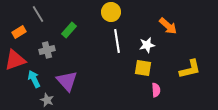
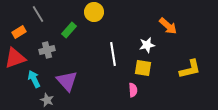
yellow circle: moved 17 px left
white line: moved 4 px left, 13 px down
red triangle: moved 2 px up
pink semicircle: moved 23 px left
